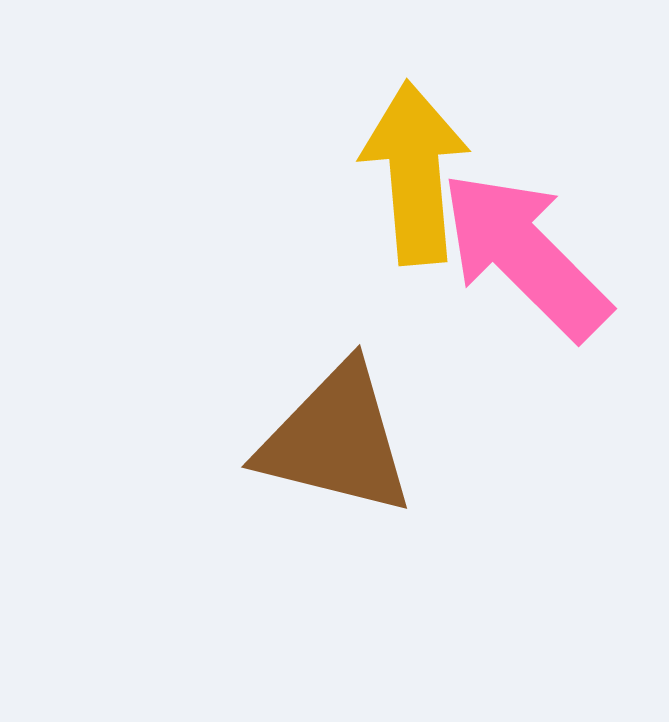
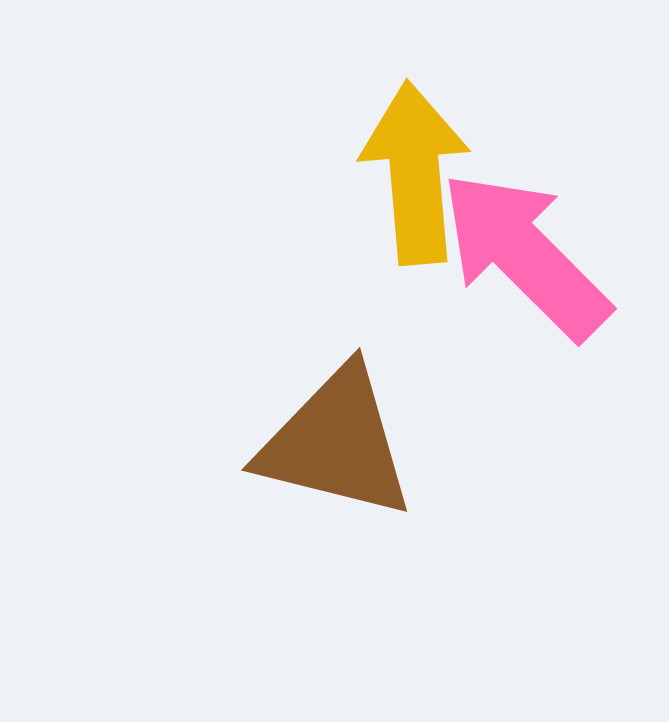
brown triangle: moved 3 px down
